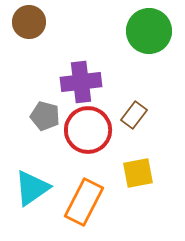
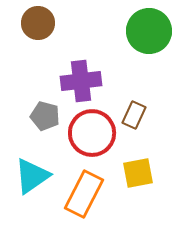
brown circle: moved 9 px right, 1 px down
purple cross: moved 1 px up
brown rectangle: rotated 12 degrees counterclockwise
red circle: moved 4 px right, 3 px down
cyan triangle: moved 12 px up
orange rectangle: moved 8 px up
